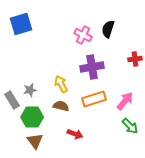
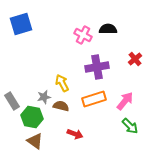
black semicircle: rotated 72 degrees clockwise
red cross: rotated 32 degrees counterclockwise
purple cross: moved 5 px right
yellow arrow: moved 1 px right, 1 px up
gray star: moved 14 px right, 7 px down
gray rectangle: moved 1 px down
green hexagon: rotated 10 degrees clockwise
brown triangle: rotated 18 degrees counterclockwise
